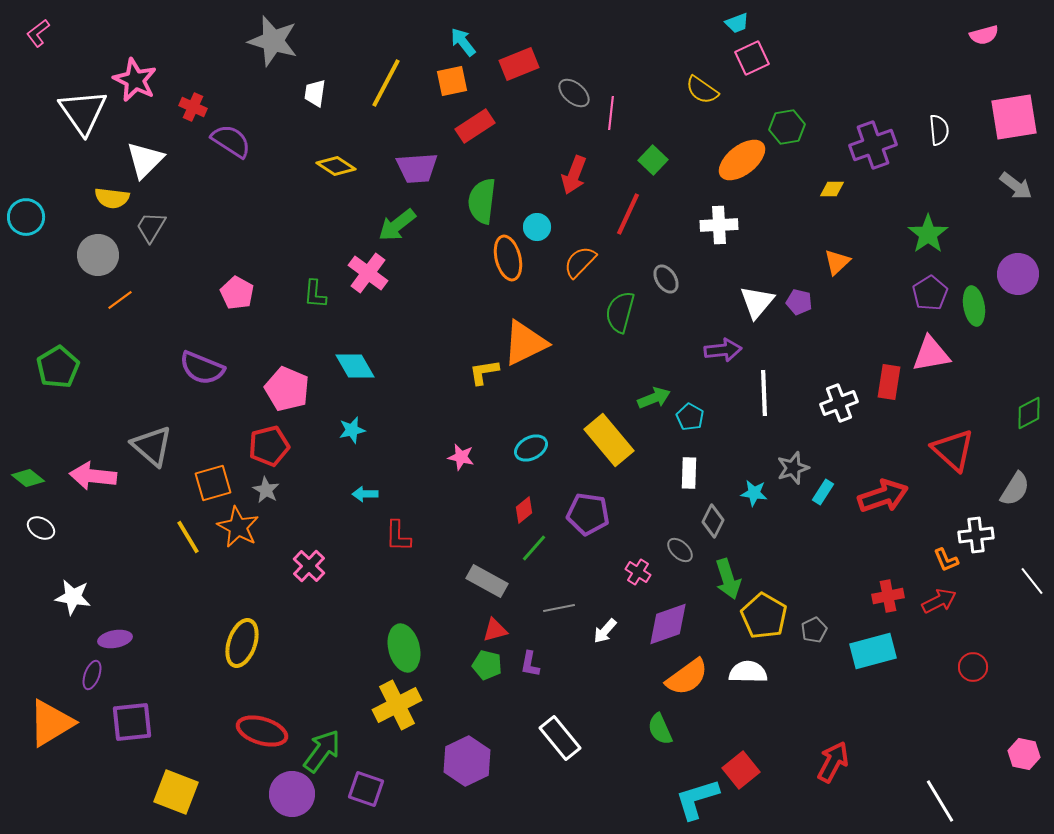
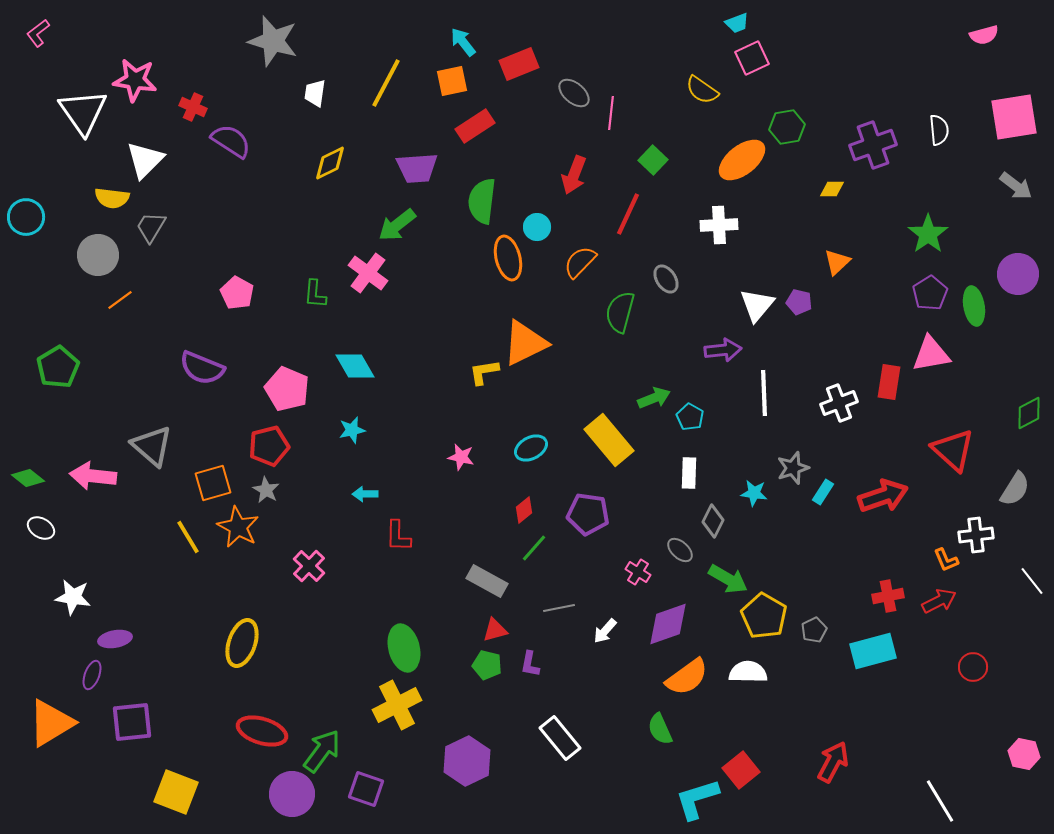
pink star at (135, 80): rotated 18 degrees counterclockwise
yellow diamond at (336, 166): moved 6 px left, 3 px up; rotated 60 degrees counterclockwise
white triangle at (757, 302): moved 3 px down
green arrow at (728, 579): rotated 42 degrees counterclockwise
